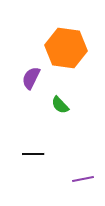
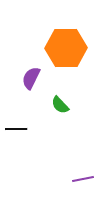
orange hexagon: rotated 9 degrees counterclockwise
black line: moved 17 px left, 25 px up
